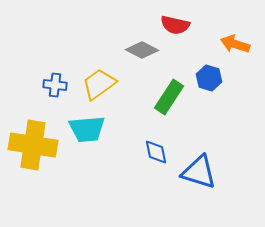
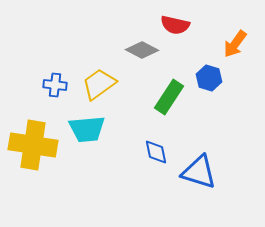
orange arrow: rotated 72 degrees counterclockwise
